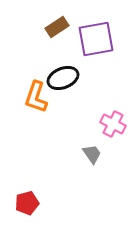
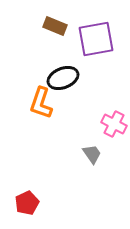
brown rectangle: moved 2 px left, 1 px up; rotated 55 degrees clockwise
orange L-shape: moved 5 px right, 6 px down
pink cross: moved 1 px right
red pentagon: rotated 10 degrees counterclockwise
